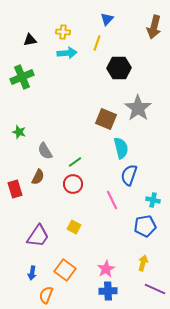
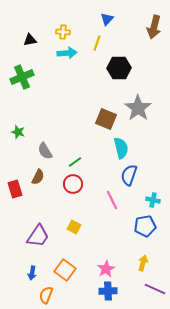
green star: moved 1 px left
